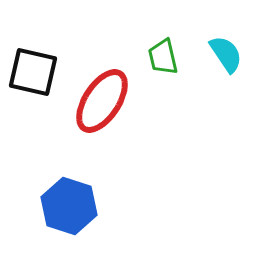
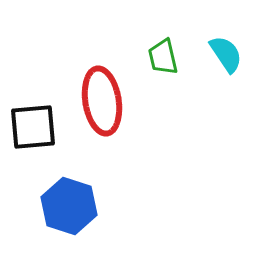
black square: moved 55 px down; rotated 18 degrees counterclockwise
red ellipse: rotated 42 degrees counterclockwise
